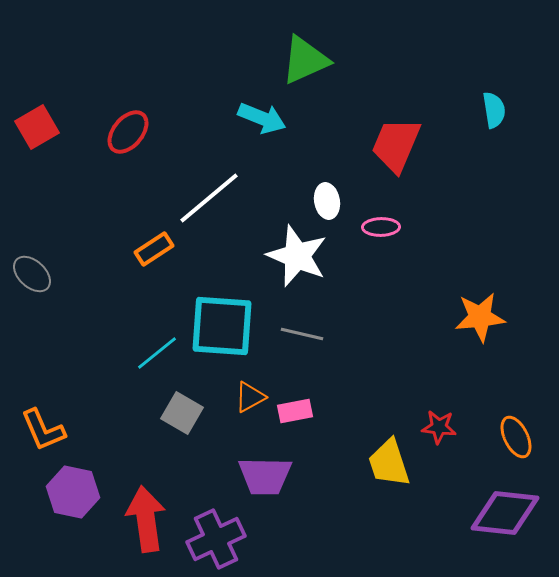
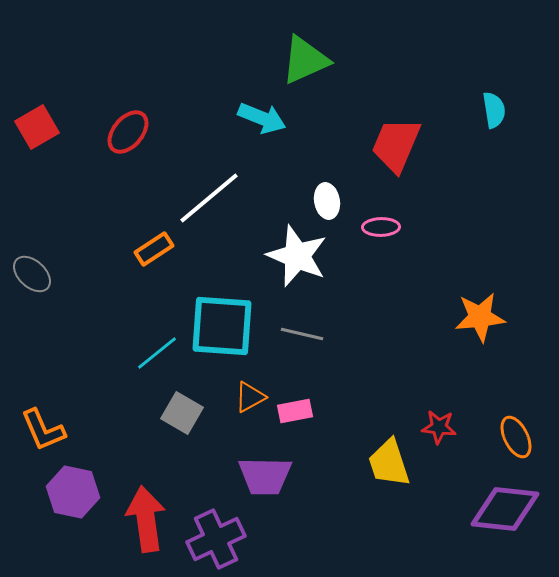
purple diamond: moved 4 px up
